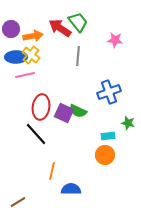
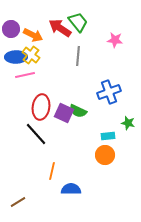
orange arrow: moved 1 px up; rotated 36 degrees clockwise
